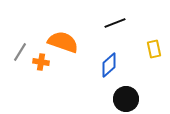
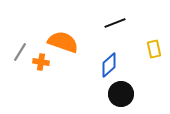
black circle: moved 5 px left, 5 px up
